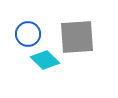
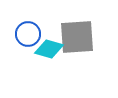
cyan diamond: moved 4 px right, 11 px up; rotated 28 degrees counterclockwise
